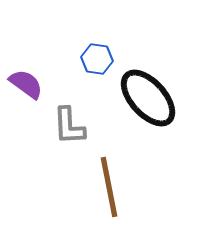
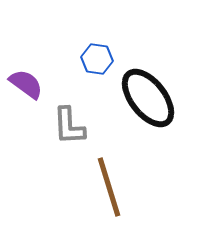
black ellipse: rotated 4 degrees clockwise
brown line: rotated 6 degrees counterclockwise
